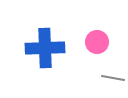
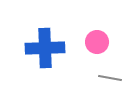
gray line: moved 3 px left
